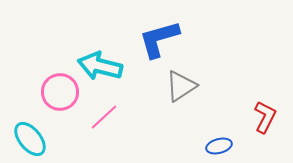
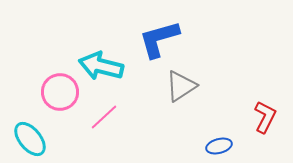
cyan arrow: moved 1 px right
